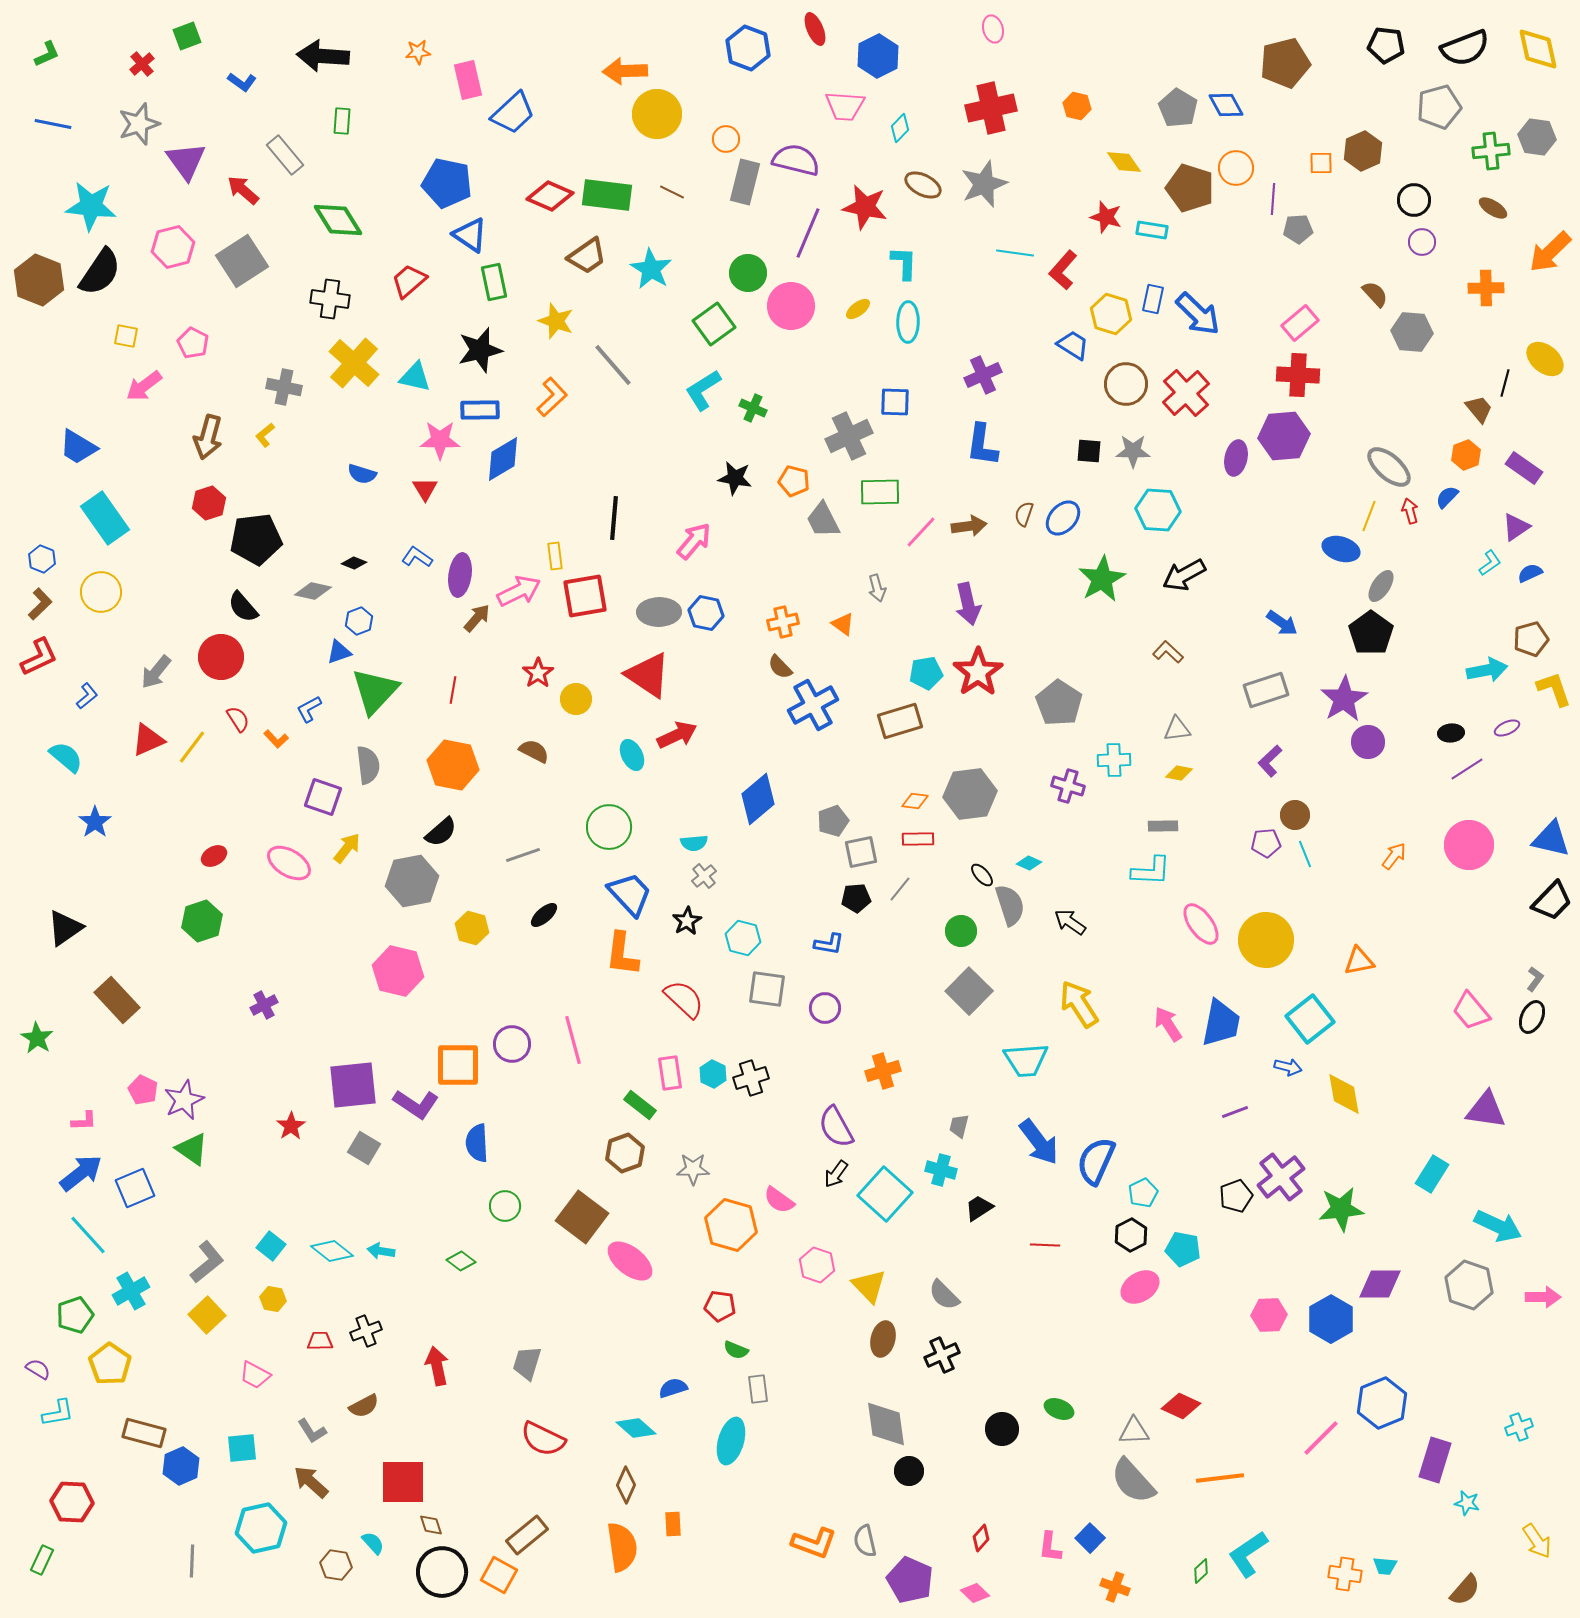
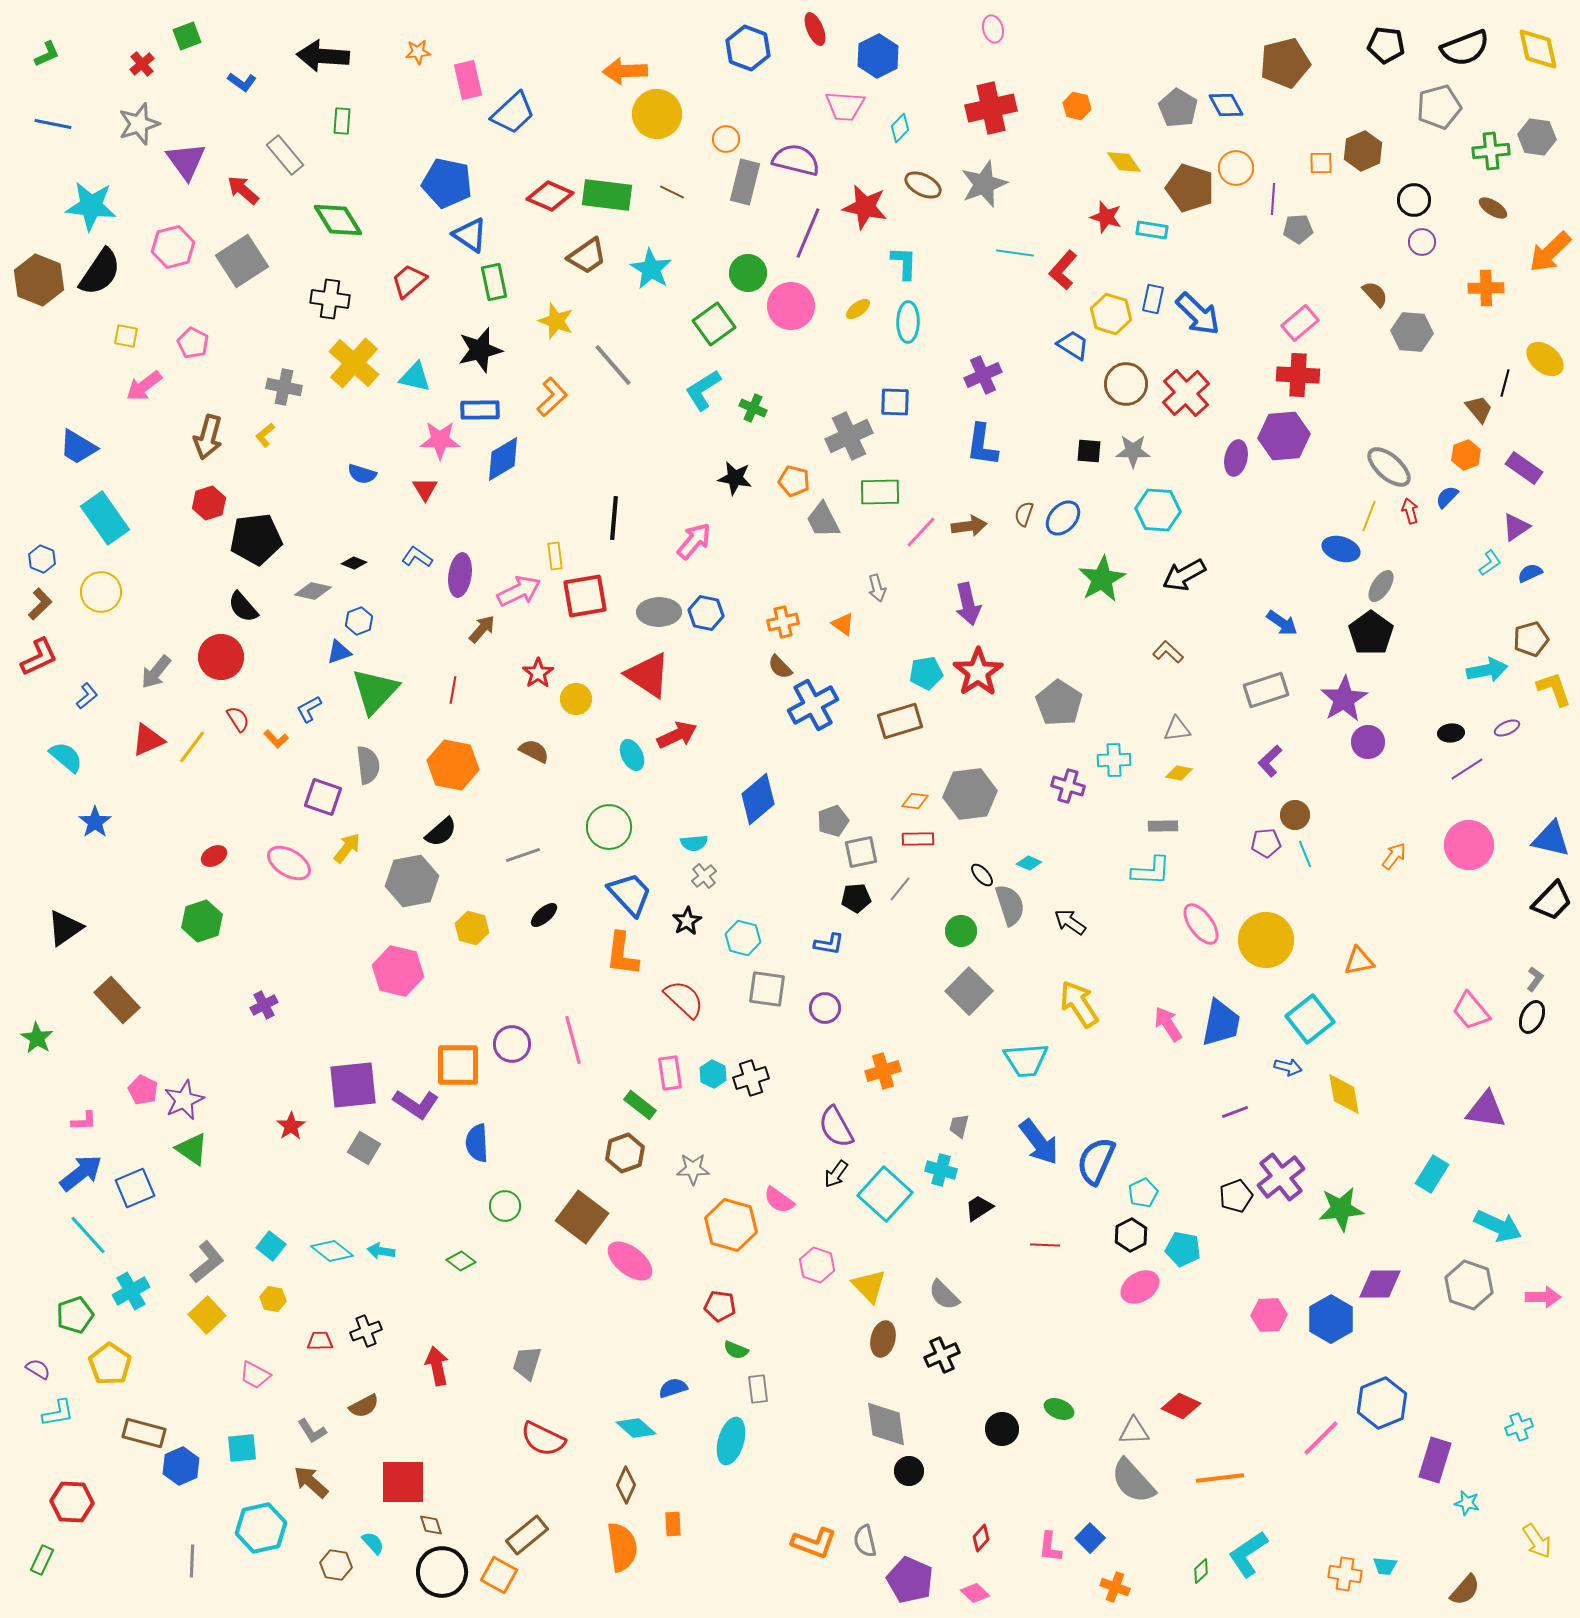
brown arrow at (477, 618): moved 5 px right, 11 px down
